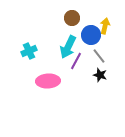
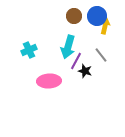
brown circle: moved 2 px right, 2 px up
blue circle: moved 6 px right, 19 px up
cyan arrow: rotated 10 degrees counterclockwise
cyan cross: moved 1 px up
gray line: moved 2 px right, 1 px up
black star: moved 15 px left, 4 px up
pink ellipse: moved 1 px right
